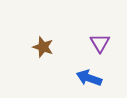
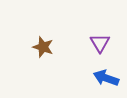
blue arrow: moved 17 px right
